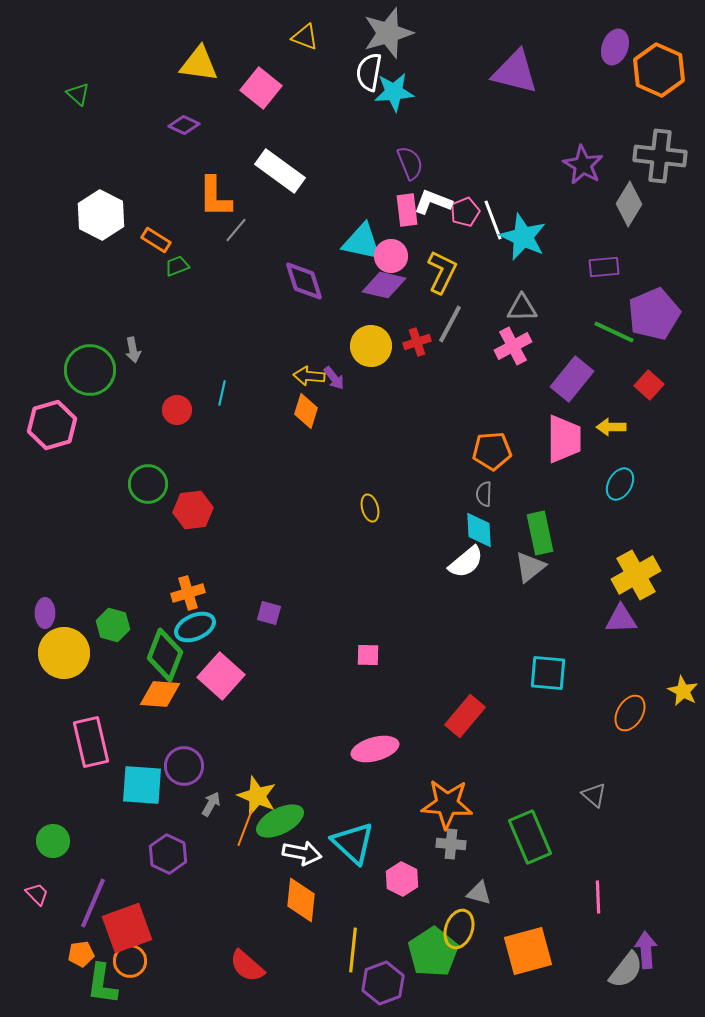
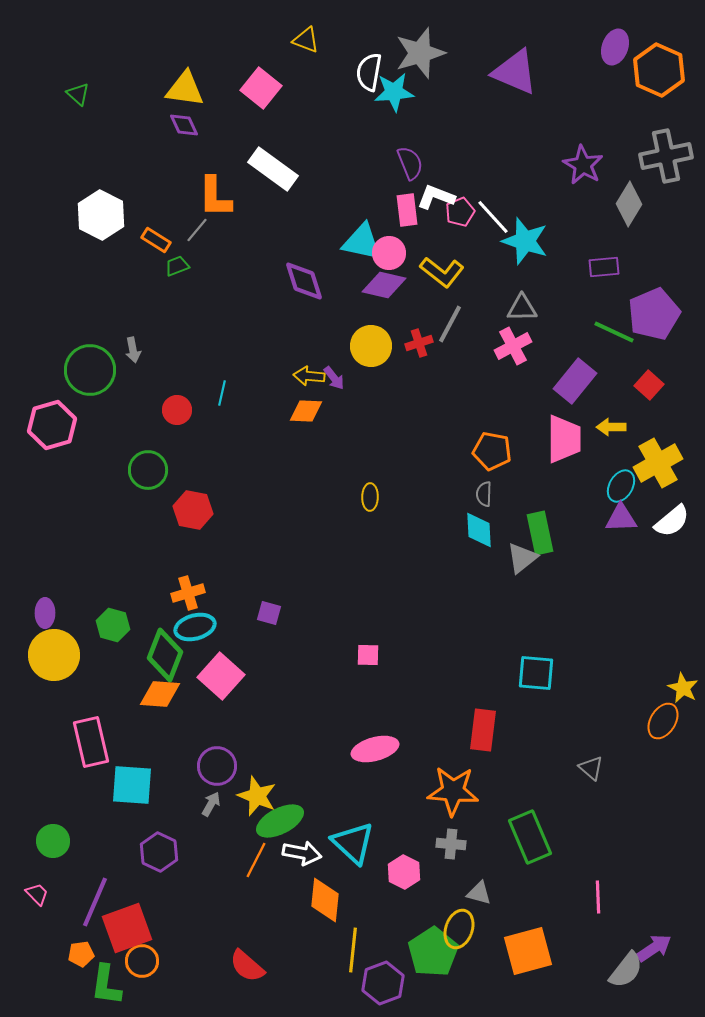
gray star at (388, 33): moved 32 px right, 20 px down
yellow triangle at (305, 37): moved 1 px right, 3 px down
yellow triangle at (199, 64): moved 14 px left, 25 px down
purple triangle at (515, 72): rotated 9 degrees clockwise
purple diamond at (184, 125): rotated 40 degrees clockwise
gray cross at (660, 156): moved 6 px right; rotated 18 degrees counterclockwise
white rectangle at (280, 171): moved 7 px left, 2 px up
white L-shape at (433, 202): moved 3 px right, 5 px up
pink pentagon at (465, 212): moved 5 px left
white line at (493, 220): moved 3 px up; rotated 21 degrees counterclockwise
gray line at (236, 230): moved 39 px left
cyan star at (523, 237): moved 2 px right, 4 px down; rotated 6 degrees counterclockwise
pink circle at (391, 256): moved 2 px left, 3 px up
yellow L-shape at (442, 272): rotated 102 degrees clockwise
red cross at (417, 342): moved 2 px right, 1 px down
purple rectangle at (572, 379): moved 3 px right, 2 px down
orange diamond at (306, 411): rotated 76 degrees clockwise
orange pentagon at (492, 451): rotated 15 degrees clockwise
green circle at (148, 484): moved 14 px up
cyan ellipse at (620, 484): moved 1 px right, 2 px down
yellow ellipse at (370, 508): moved 11 px up; rotated 16 degrees clockwise
red hexagon at (193, 510): rotated 18 degrees clockwise
white semicircle at (466, 562): moved 206 px right, 41 px up
gray triangle at (530, 567): moved 8 px left, 9 px up
yellow cross at (636, 575): moved 22 px right, 112 px up
purple triangle at (621, 619): moved 101 px up
cyan ellipse at (195, 627): rotated 9 degrees clockwise
yellow circle at (64, 653): moved 10 px left, 2 px down
cyan square at (548, 673): moved 12 px left
yellow star at (683, 691): moved 3 px up
orange ellipse at (630, 713): moved 33 px right, 8 px down
red rectangle at (465, 716): moved 18 px right, 14 px down; rotated 33 degrees counterclockwise
purple circle at (184, 766): moved 33 px right
cyan square at (142, 785): moved 10 px left
gray triangle at (594, 795): moved 3 px left, 27 px up
orange star at (447, 804): moved 6 px right, 13 px up
orange line at (245, 828): moved 11 px right, 32 px down; rotated 6 degrees clockwise
purple hexagon at (168, 854): moved 9 px left, 2 px up
pink hexagon at (402, 879): moved 2 px right, 7 px up
orange diamond at (301, 900): moved 24 px right
purple line at (93, 903): moved 2 px right, 1 px up
purple arrow at (646, 950): moved 8 px right, 2 px up; rotated 60 degrees clockwise
orange circle at (130, 961): moved 12 px right
green L-shape at (102, 984): moved 4 px right, 1 px down
